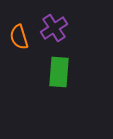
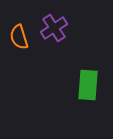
green rectangle: moved 29 px right, 13 px down
